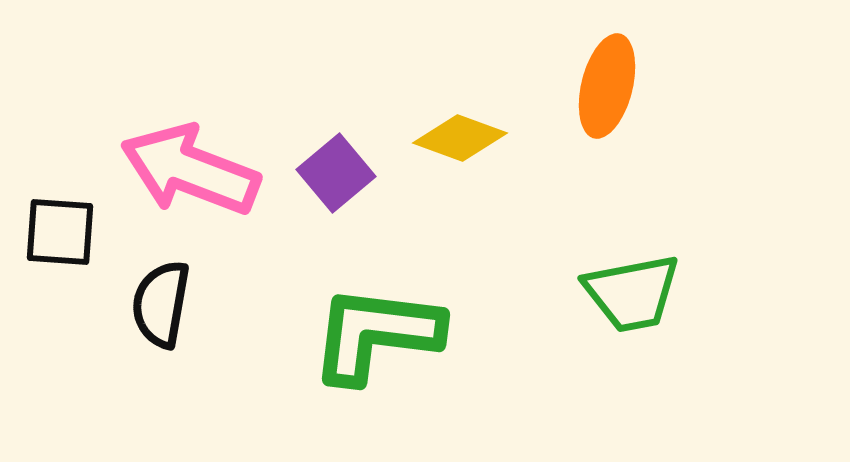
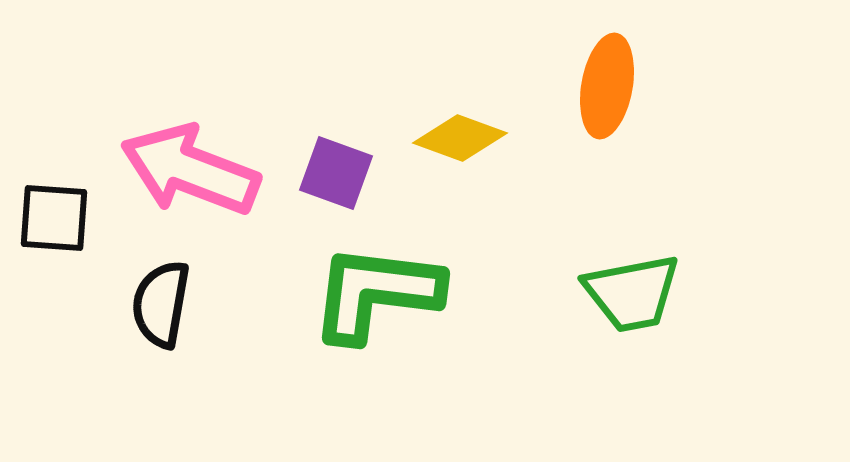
orange ellipse: rotated 4 degrees counterclockwise
purple square: rotated 30 degrees counterclockwise
black square: moved 6 px left, 14 px up
green L-shape: moved 41 px up
